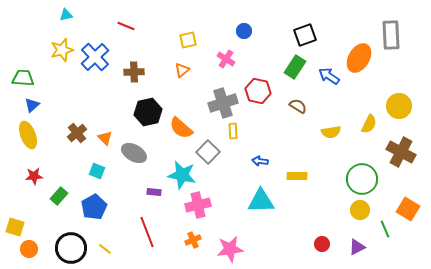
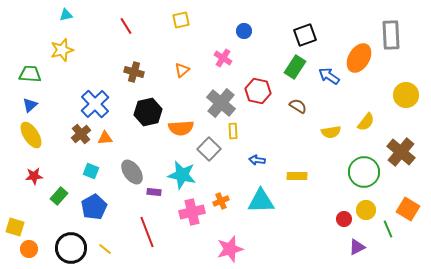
red line at (126, 26): rotated 36 degrees clockwise
yellow square at (188, 40): moved 7 px left, 20 px up
blue cross at (95, 57): moved 47 px down
pink cross at (226, 59): moved 3 px left, 1 px up
brown cross at (134, 72): rotated 18 degrees clockwise
green trapezoid at (23, 78): moved 7 px right, 4 px up
gray cross at (223, 103): moved 2 px left; rotated 32 degrees counterclockwise
blue triangle at (32, 105): moved 2 px left
yellow circle at (399, 106): moved 7 px right, 11 px up
yellow semicircle at (369, 124): moved 3 px left, 2 px up; rotated 12 degrees clockwise
orange semicircle at (181, 128): rotated 45 degrees counterclockwise
brown cross at (77, 133): moved 4 px right, 1 px down
yellow ellipse at (28, 135): moved 3 px right; rotated 12 degrees counterclockwise
orange triangle at (105, 138): rotated 49 degrees counterclockwise
gray square at (208, 152): moved 1 px right, 3 px up
brown cross at (401, 152): rotated 12 degrees clockwise
gray ellipse at (134, 153): moved 2 px left, 19 px down; rotated 25 degrees clockwise
blue arrow at (260, 161): moved 3 px left, 1 px up
cyan square at (97, 171): moved 6 px left
green circle at (362, 179): moved 2 px right, 7 px up
pink cross at (198, 205): moved 6 px left, 7 px down
yellow circle at (360, 210): moved 6 px right
green line at (385, 229): moved 3 px right
orange cross at (193, 240): moved 28 px right, 39 px up
red circle at (322, 244): moved 22 px right, 25 px up
pink star at (230, 249): rotated 8 degrees counterclockwise
